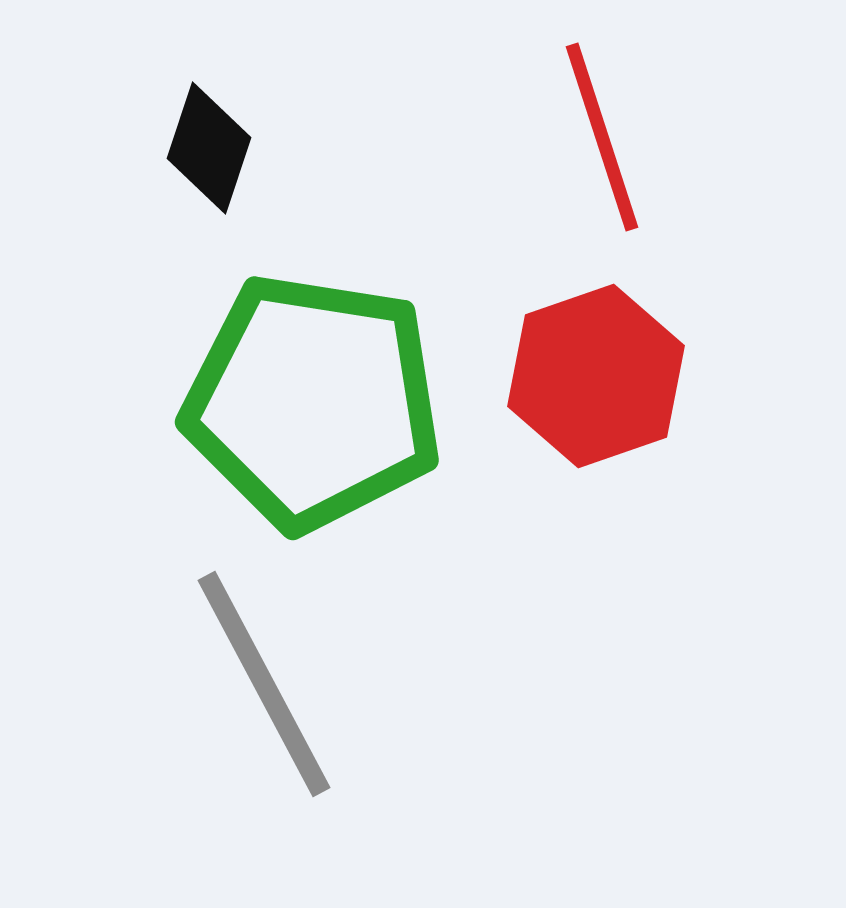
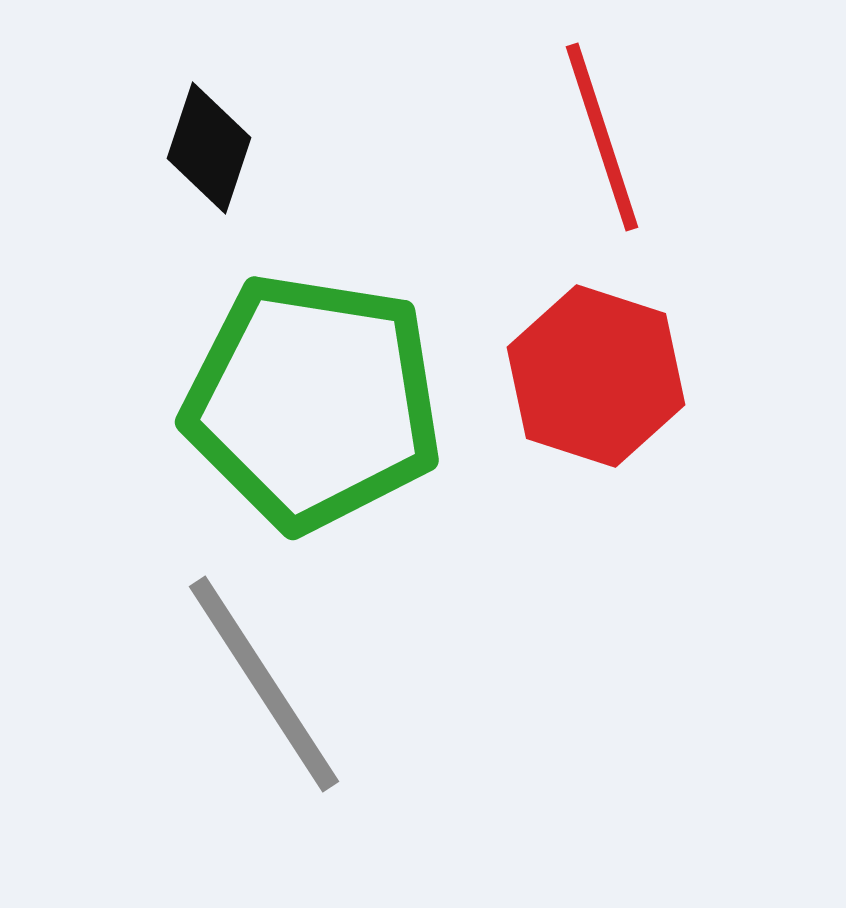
red hexagon: rotated 23 degrees counterclockwise
gray line: rotated 5 degrees counterclockwise
